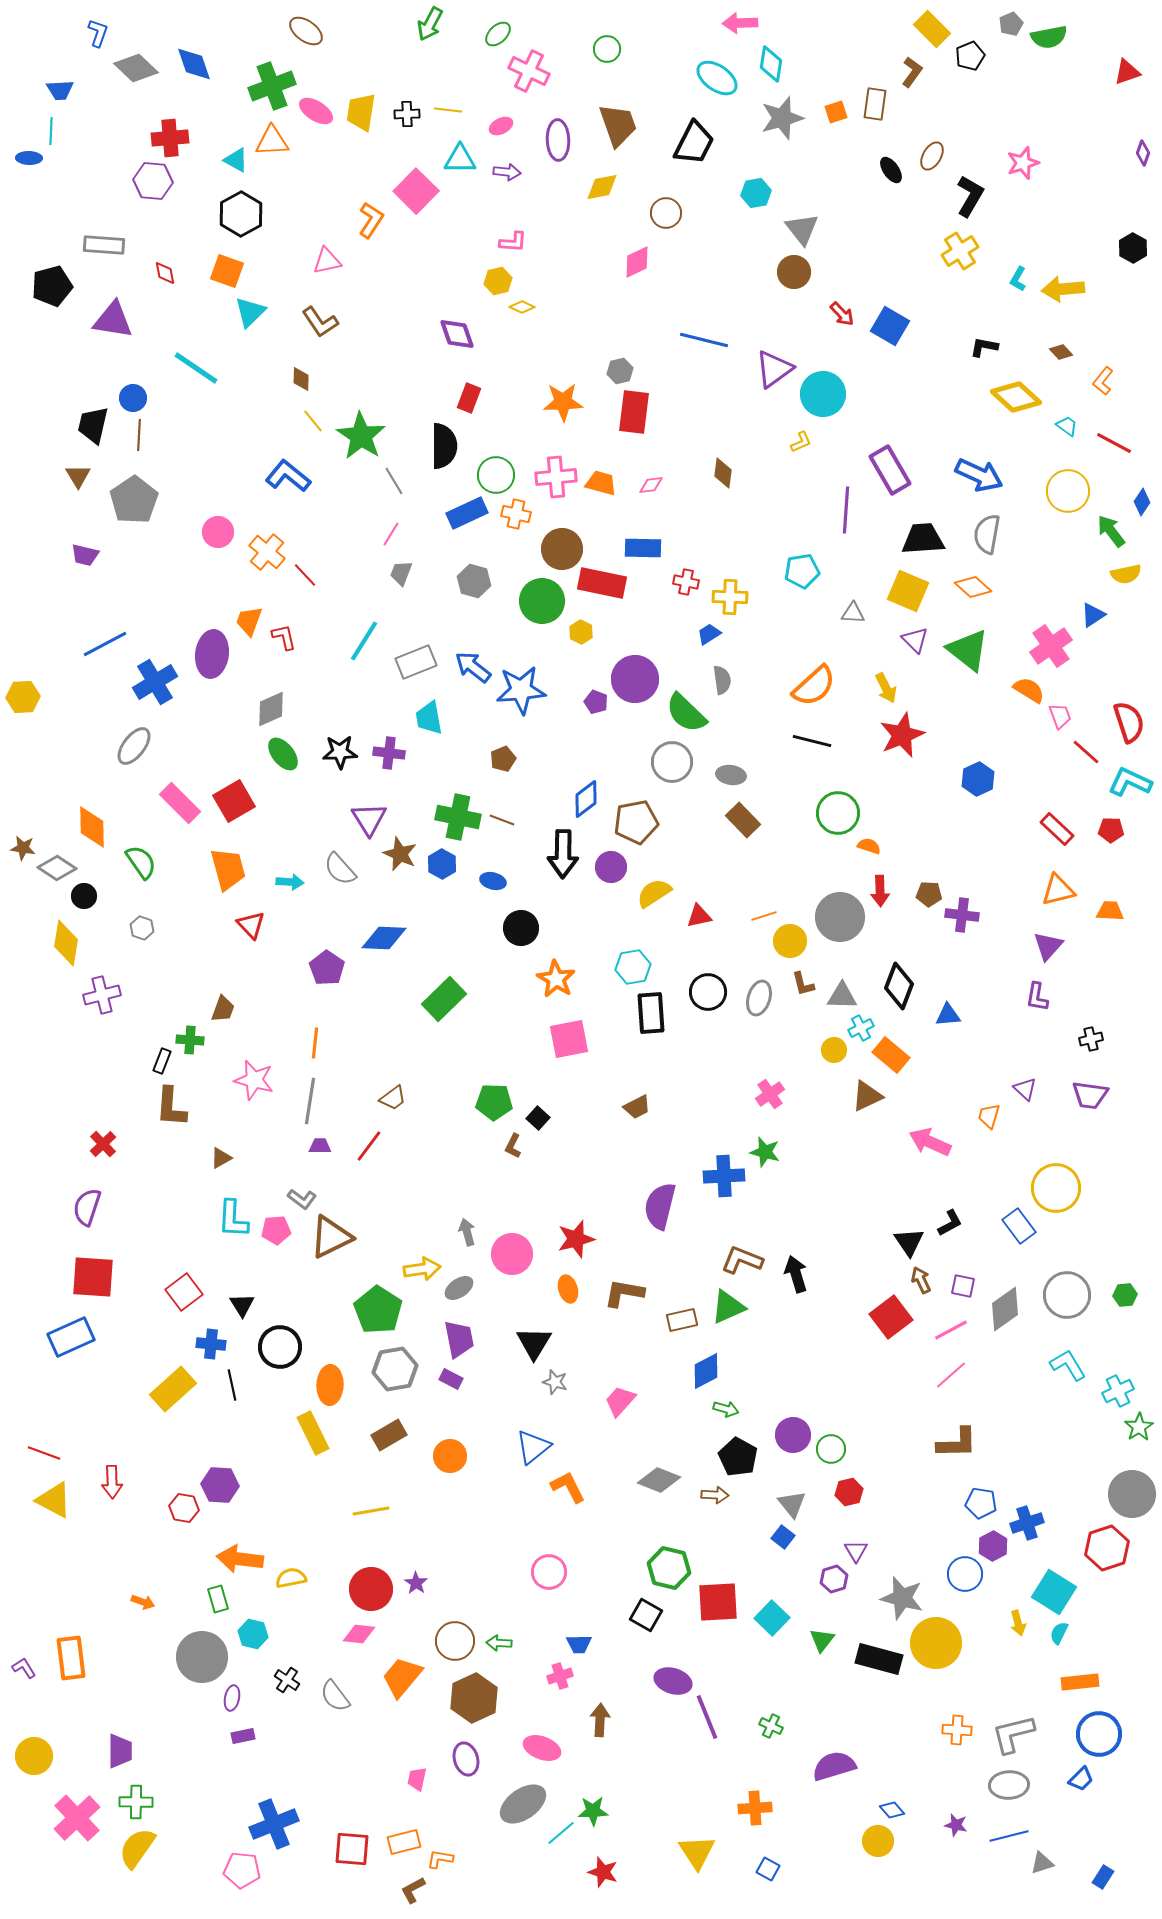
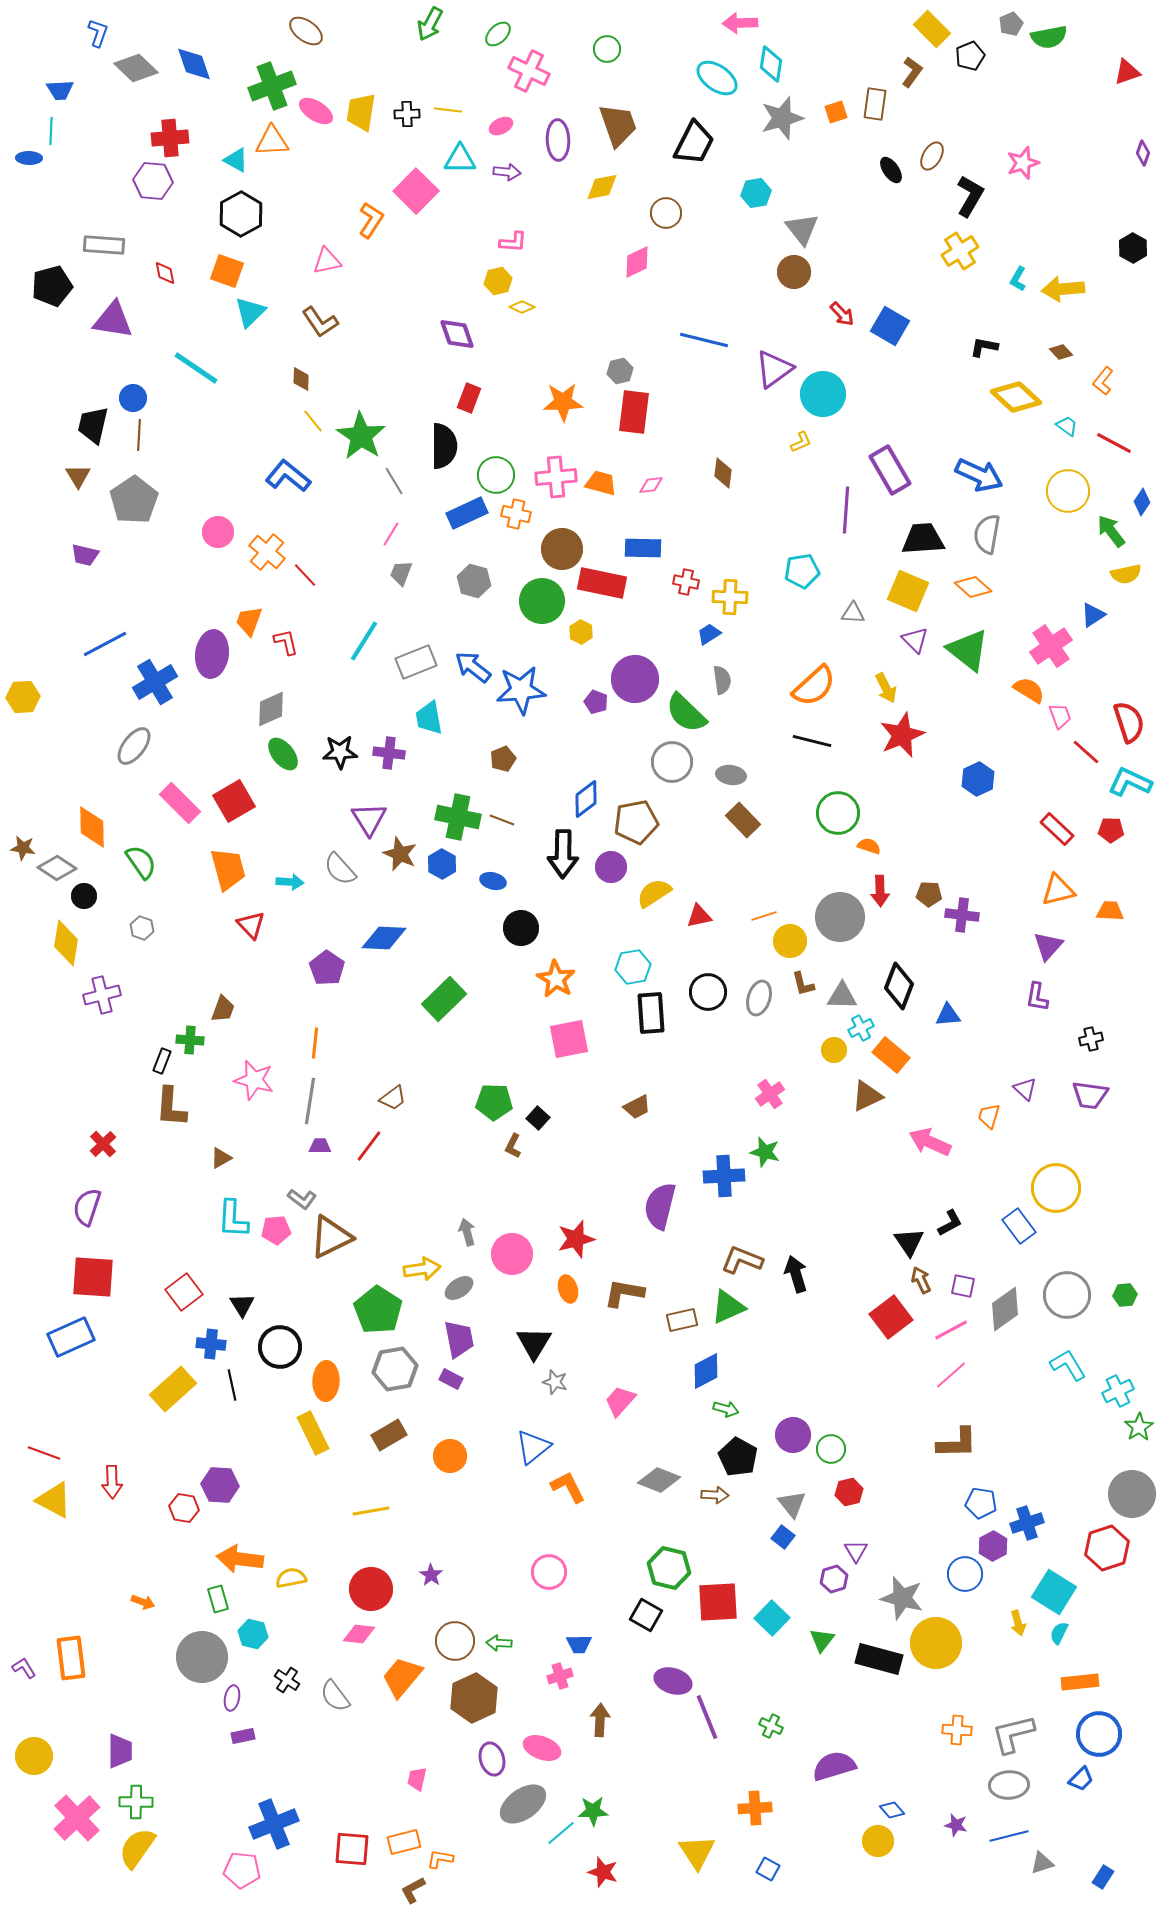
red L-shape at (284, 637): moved 2 px right, 5 px down
orange ellipse at (330, 1385): moved 4 px left, 4 px up
purple star at (416, 1583): moved 15 px right, 8 px up
purple ellipse at (466, 1759): moved 26 px right
